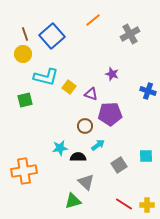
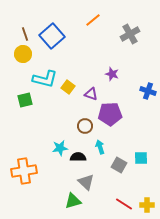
cyan L-shape: moved 1 px left, 2 px down
yellow square: moved 1 px left
cyan arrow: moved 2 px right, 2 px down; rotated 72 degrees counterclockwise
cyan square: moved 5 px left, 2 px down
gray square: rotated 28 degrees counterclockwise
